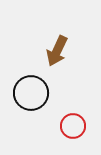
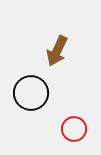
red circle: moved 1 px right, 3 px down
